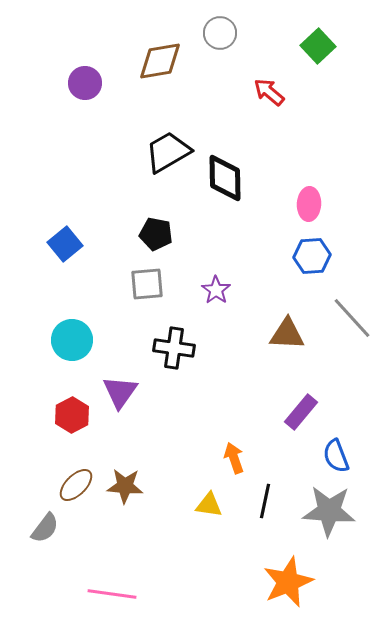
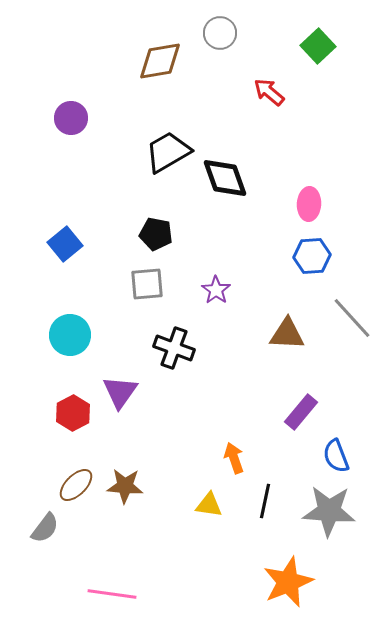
purple circle: moved 14 px left, 35 px down
black diamond: rotated 18 degrees counterclockwise
cyan circle: moved 2 px left, 5 px up
black cross: rotated 12 degrees clockwise
red hexagon: moved 1 px right, 2 px up
